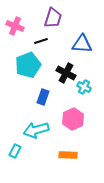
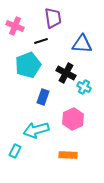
purple trapezoid: rotated 25 degrees counterclockwise
